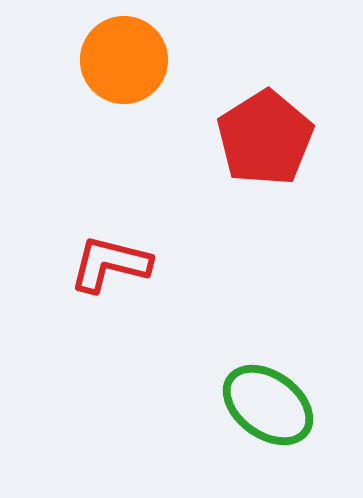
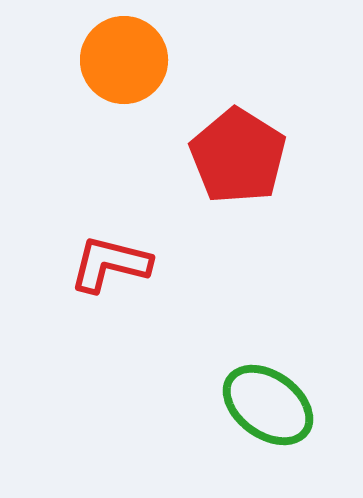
red pentagon: moved 27 px left, 18 px down; rotated 8 degrees counterclockwise
